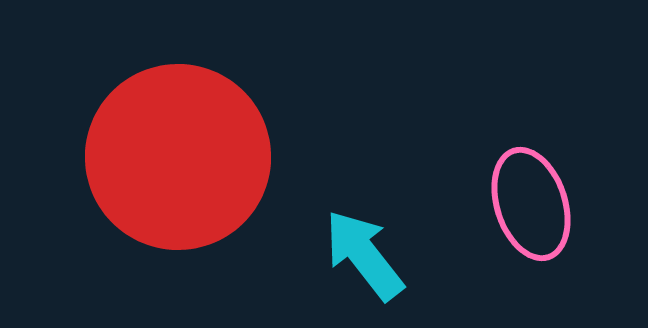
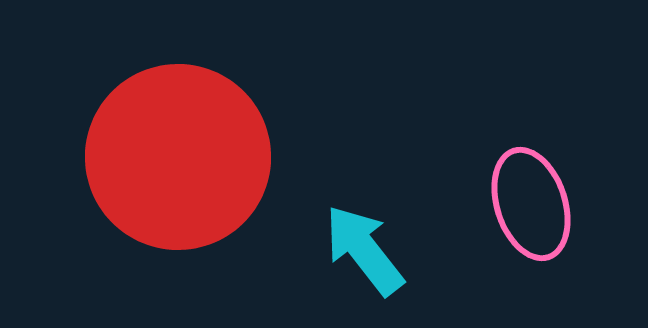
cyan arrow: moved 5 px up
